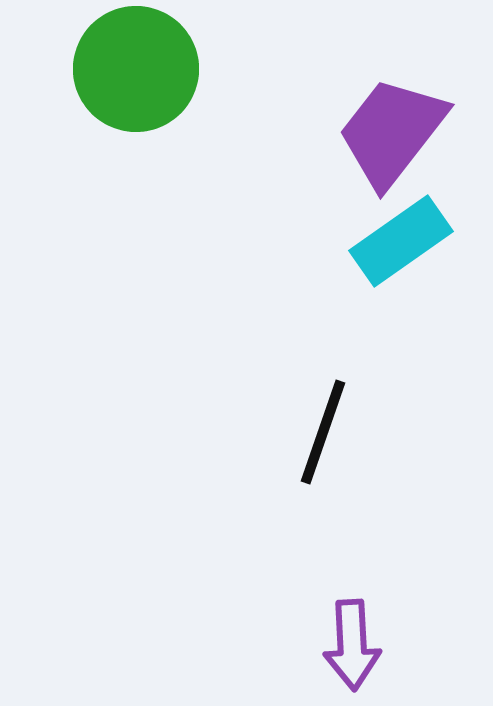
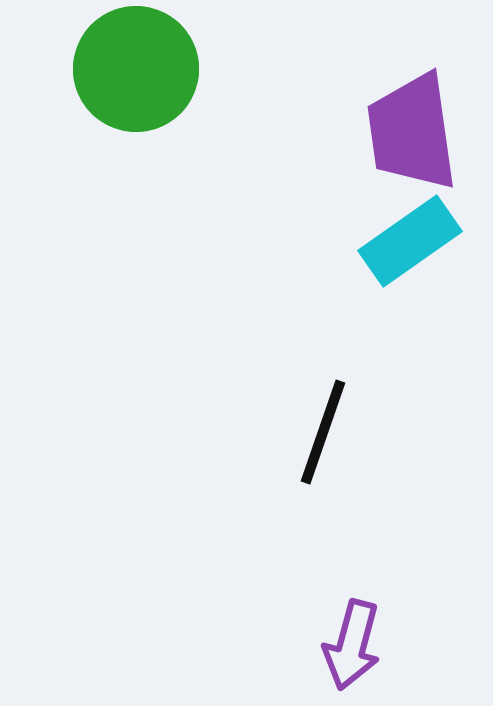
purple trapezoid: moved 20 px right; rotated 46 degrees counterclockwise
cyan rectangle: moved 9 px right
purple arrow: rotated 18 degrees clockwise
